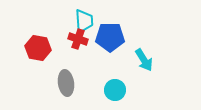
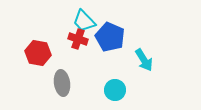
cyan trapezoid: rotated 140 degrees clockwise
blue pentagon: rotated 24 degrees clockwise
red hexagon: moved 5 px down
gray ellipse: moved 4 px left
